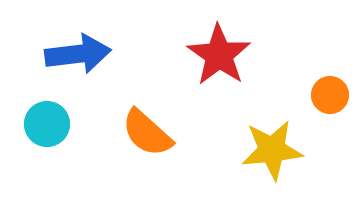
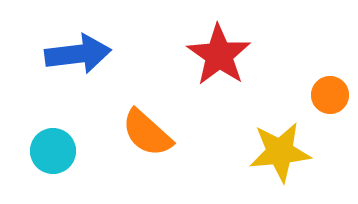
cyan circle: moved 6 px right, 27 px down
yellow star: moved 8 px right, 2 px down
